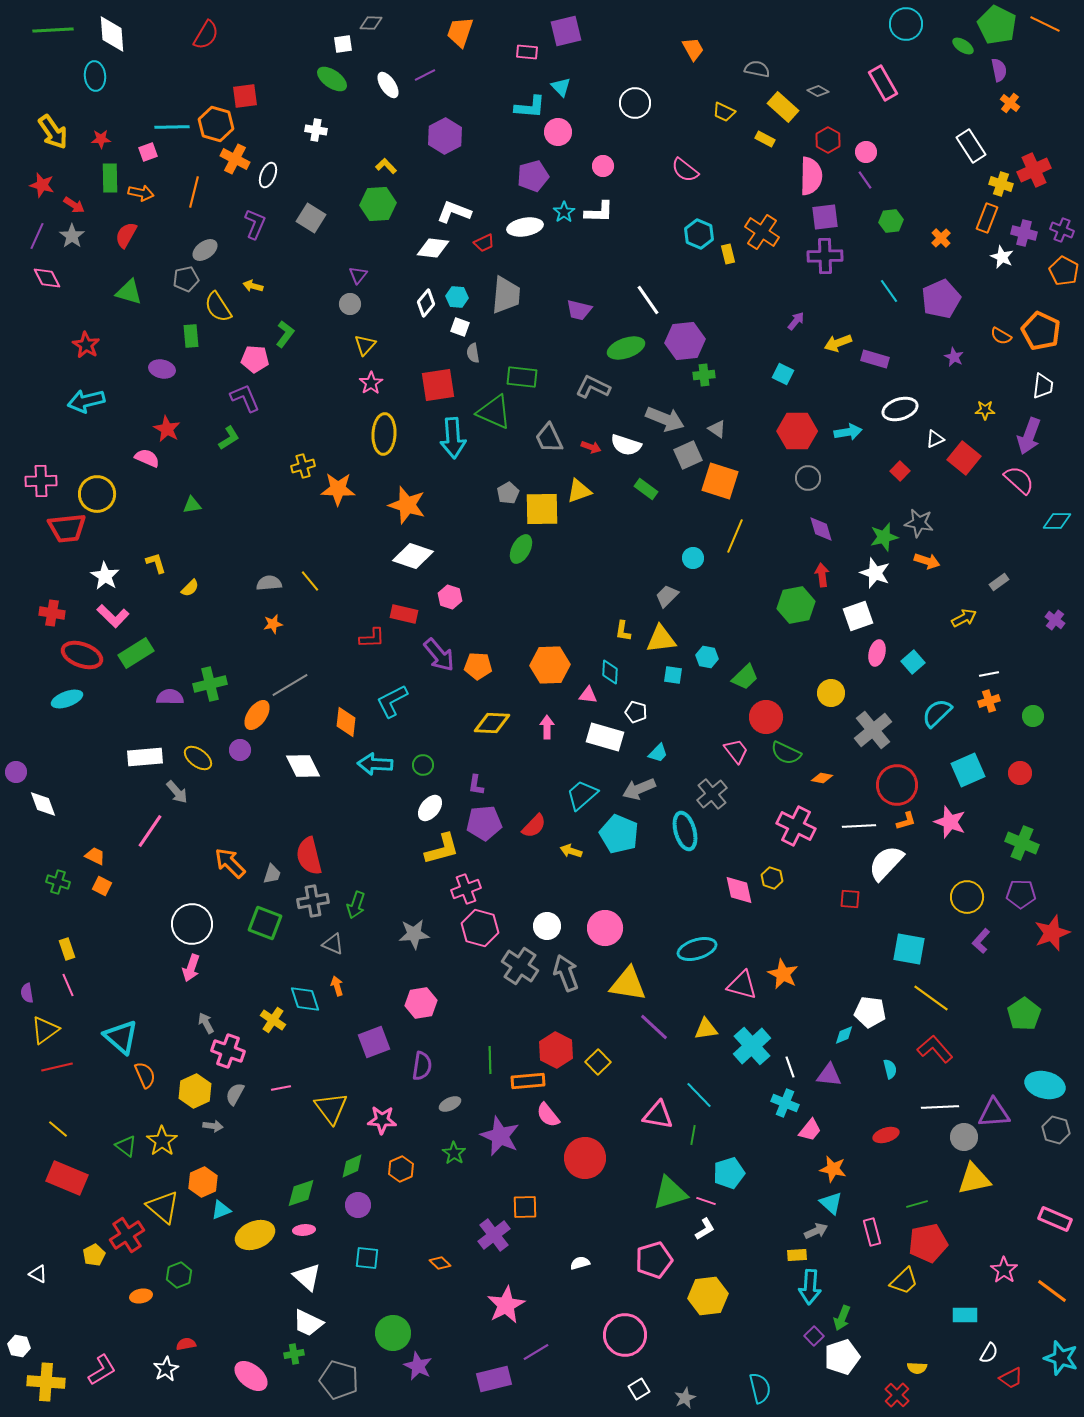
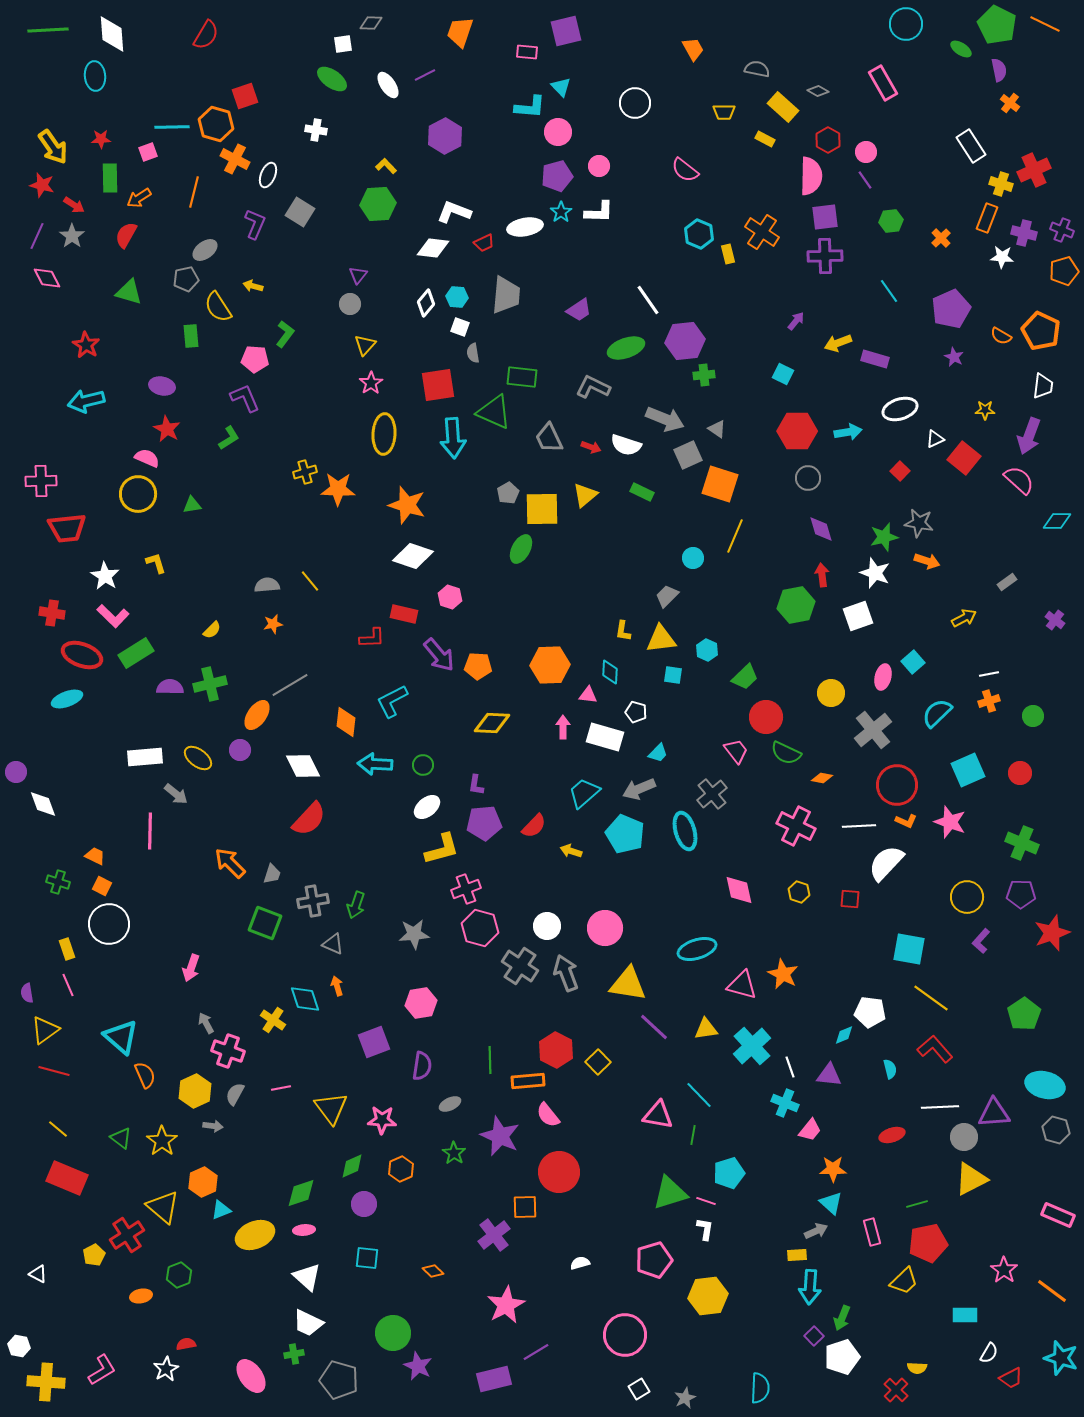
green line at (53, 30): moved 5 px left
green ellipse at (963, 46): moved 2 px left, 3 px down
red square at (245, 96): rotated 12 degrees counterclockwise
yellow trapezoid at (724, 112): rotated 25 degrees counterclockwise
yellow arrow at (53, 132): moved 15 px down
pink circle at (603, 166): moved 4 px left
purple pentagon at (533, 176): moved 24 px right
orange arrow at (141, 193): moved 2 px left, 5 px down; rotated 135 degrees clockwise
cyan star at (564, 212): moved 3 px left
gray square at (311, 218): moved 11 px left, 6 px up
white star at (1002, 257): rotated 20 degrees counterclockwise
orange pentagon at (1064, 271): rotated 28 degrees clockwise
purple pentagon at (941, 299): moved 10 px right, 10 px down
purple trapezoid at (579, 310): rotated 48 degrees counterclockwise
purple ellipse at (162, 369): moved 17 px down
yellow cross at (303, 466): moved 2 px right, 6 px down
orange square at (720, 481): moved 3 px down
green rectangle at (646, 489): moved 4 px left, 3 px down; rotated 10 degrees counterclockwise
yellow triangle at (579, 491): moved 6 px right, 4 px down; rotated 20 degrees counterclockwise
yellow circle at (97, 494): moved 41 px right
gray rectangle at (999, 582): moved 8 px right
gray semicircle at (269, 583): moved 2 px left, 2 px down
yellow semicircle at (190, 588): moved 22 px right, 42 px down
pink ellipse at (877, 653): moved 6 px right, 24 px down
cyan hexagon at (707, 657): moved 7 px up; rotated 15 degrees clockwise
purple semicircle at (170, 697): moved 10 px up
pink arrow at (547, 727): moved 16 px right
gray arrow at (177, 792): moved 1 px left, 2 px down; rotated 10 degrees counterclockwise
cyan trapezoid at (582, 795): moved 2 px right, 2 px up
white ellipse at (430, 808): moved 3 px left, 1 px up; rotated 12 degrees clockwise
orange L-shape at (906, 821): rotated 40 degrees clockwise
pink line at (150, 831): rotated 33 degrees counterclockwise
cyan pentagon at (619, 834): moved 6 px right
red semicircle at (309, 856): moved 37 px up; rotated 123 degrees counterclockwise
yellow hexagon at (772, 878): moved 27 px right, 14 px down
white circle at (192, 924): moved 83 px left
red line at (57, 1067): moved 3 px left, 4 px down; rotated 28 degrees clockwise
red ellipse at (886, 1135): moved 6 px right
green triangle at (126, 1146): moved 5 px left, 8 px up
red circle at (585, 1158): moved 26 px left, 14 px down
orange star at (833, 1169): rotated 12 degrees counterclockwise
yellow triangle at (974, 1179): moved 3 px left; rotated 15 degrees counterclockwise
purple circle at (358, 1205): moved 6 px right, 1 px up
pink rectangle at (1055, 1219): moved 3 px right, 4 px up
white L-shape at (705, 1229): rotated 50 degrees counterclockwise
orange diamond at (440, 1263): moved 7 px left, 8 px down
pink ellipse at (251, 1376): rotated 16 degrees clockwise
cyan semicircle at (760, 1388): rotated 16 degrees clockwise
red cross at (897, 1395): moved 1 px left, 5 px up
